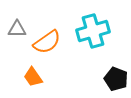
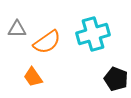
cyan cross: moved 3 px down
